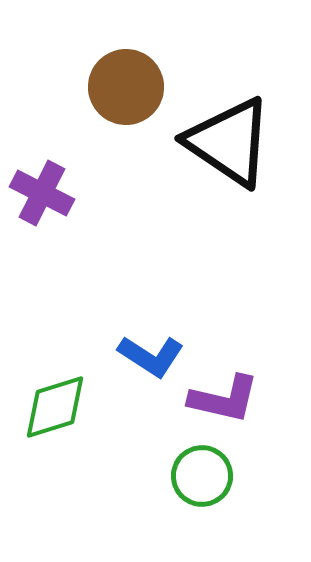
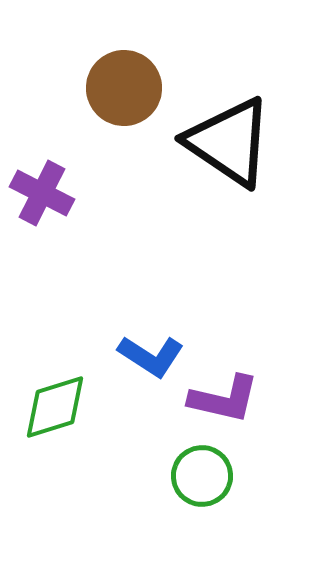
brown circle: moved 2 px left, 1 px down
